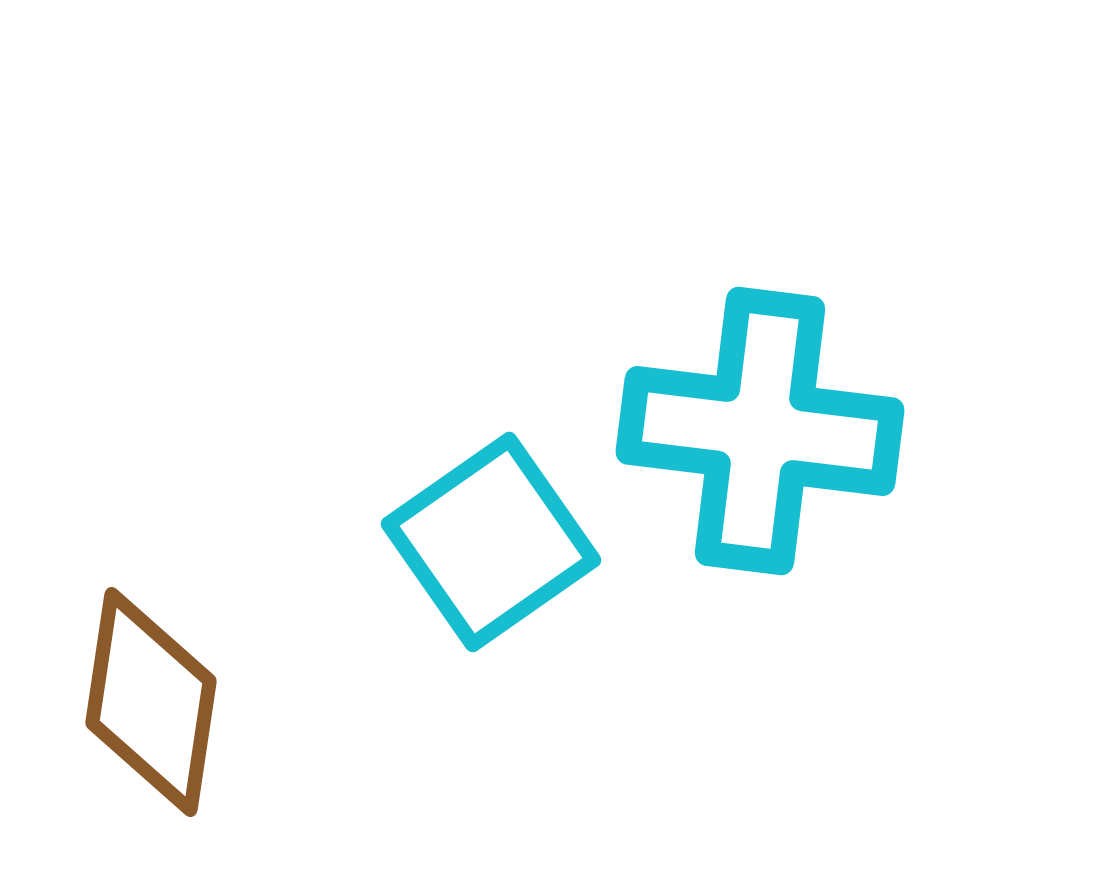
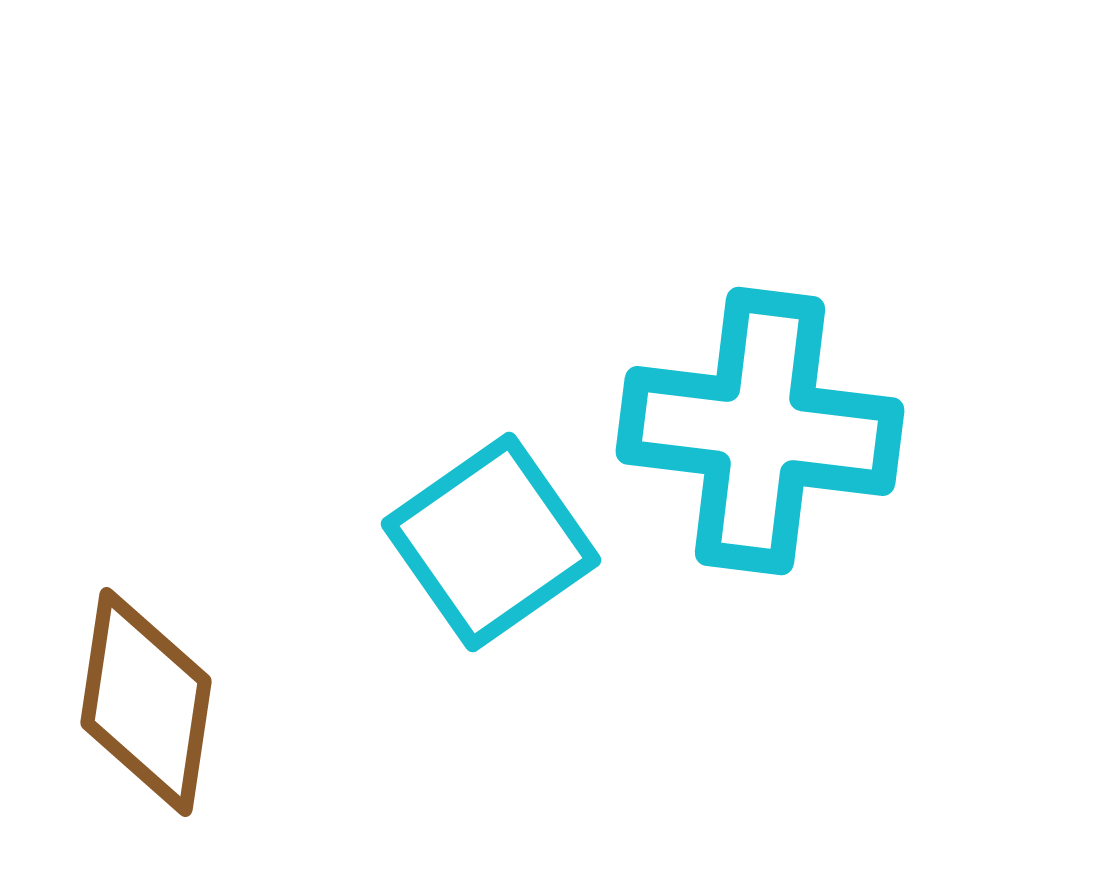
brown diamond: moved 5 px left
